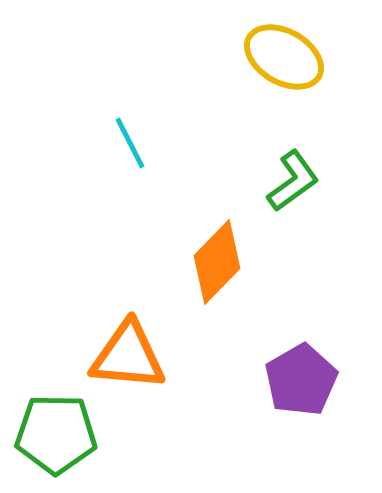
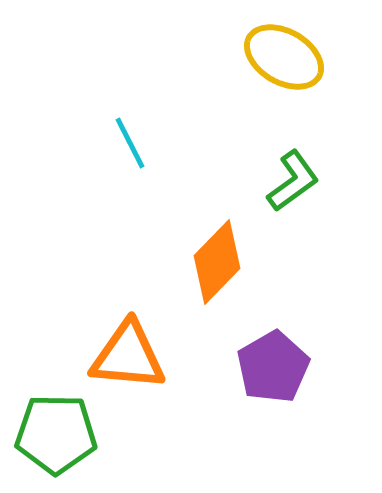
purple pentagon: moved 28 px left, 13 px up
